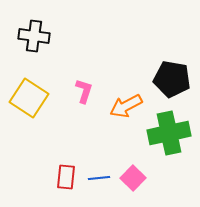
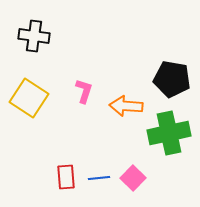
orange arrow: rotated 32 degrees clockwise
red rectangle: rotated 10 degrees counterclockwise
